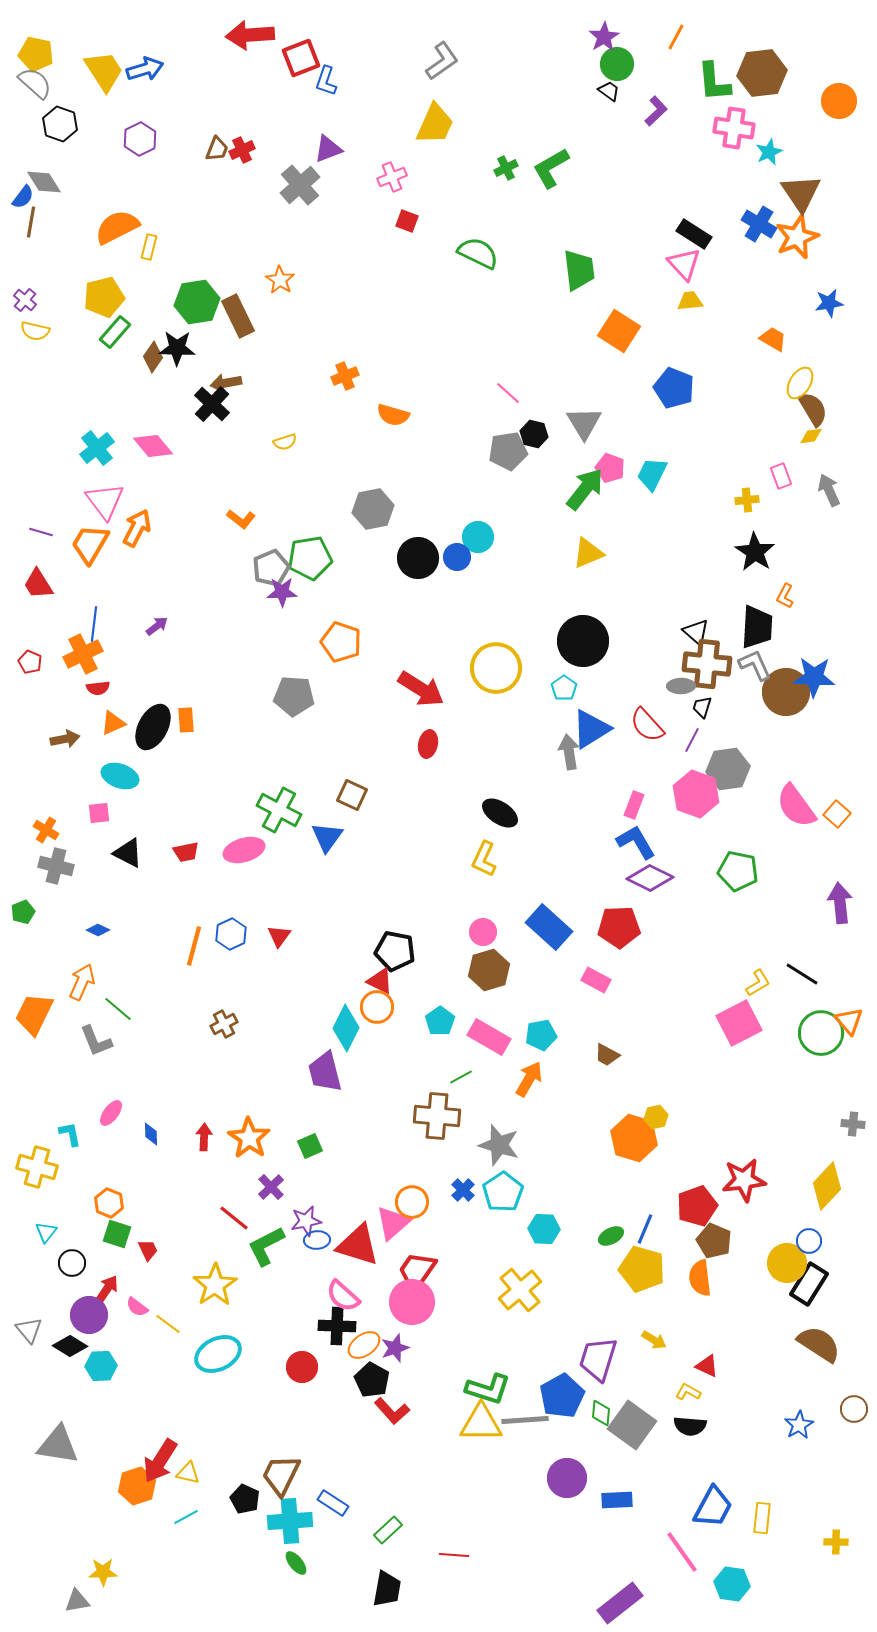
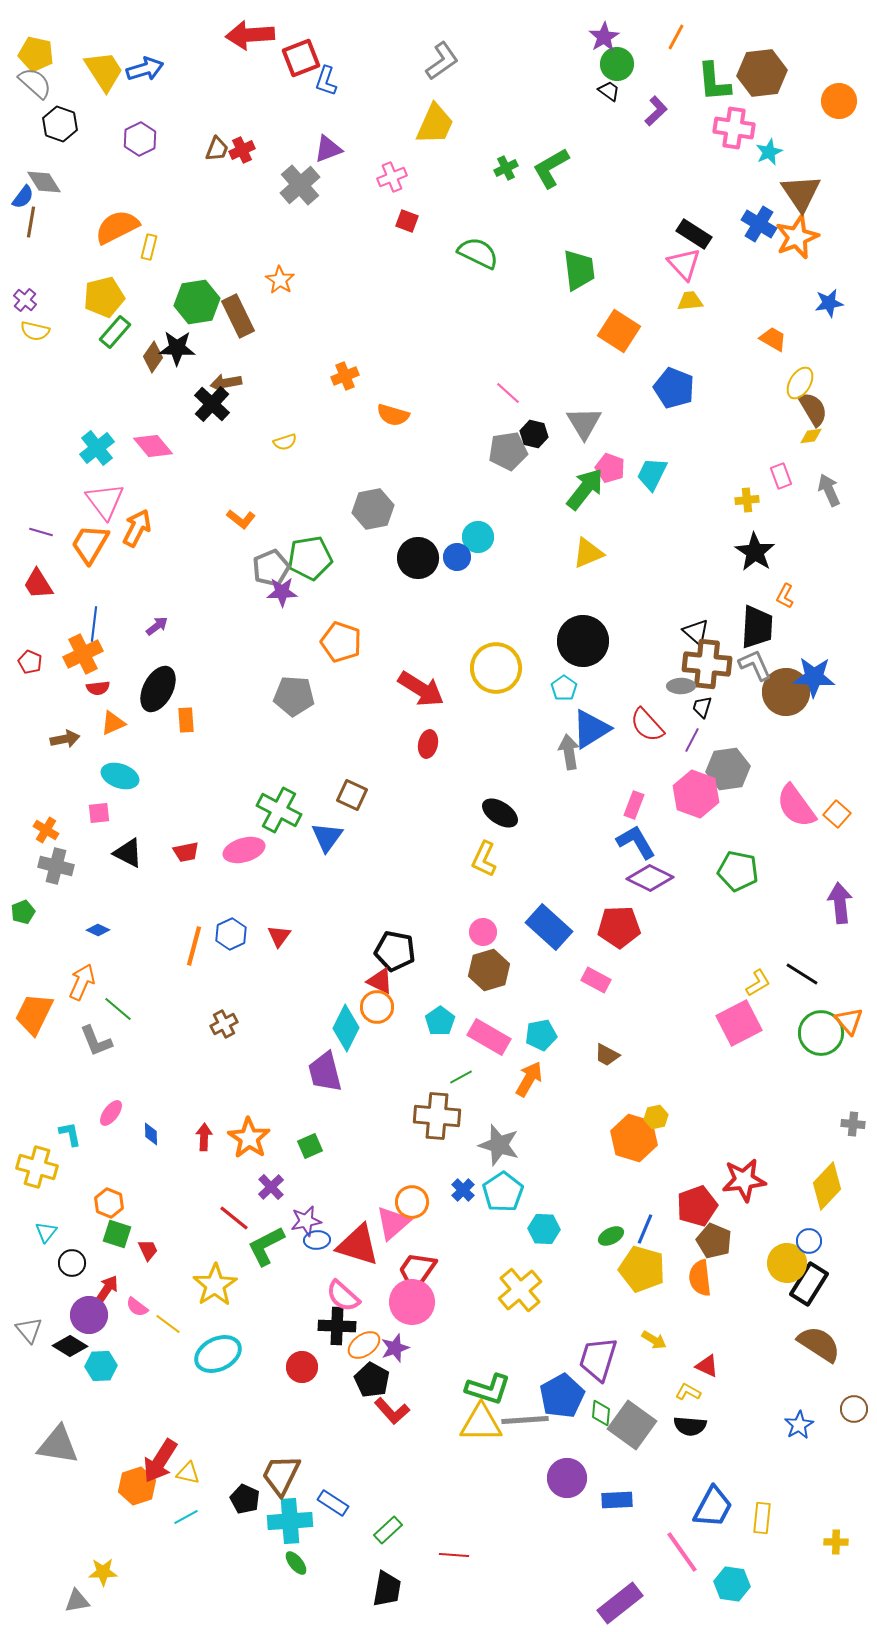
black ellipse at (153, 727): moved 5 px right, 38 px up
